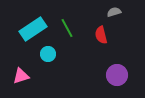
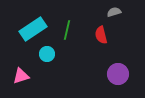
green line: moved 2 px down; rotated 42 degrees clockwise
cyan circle: moved 1 px left
purple circle: moved 1 px right, 1 px up
